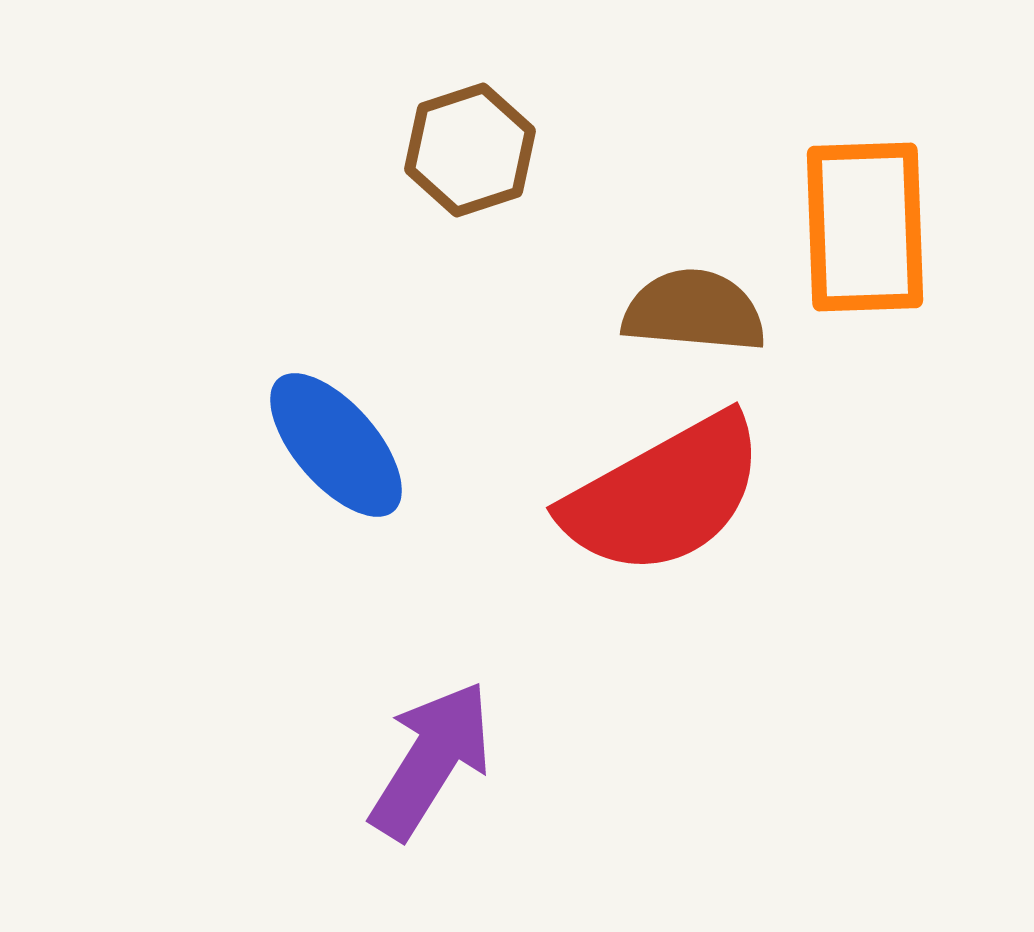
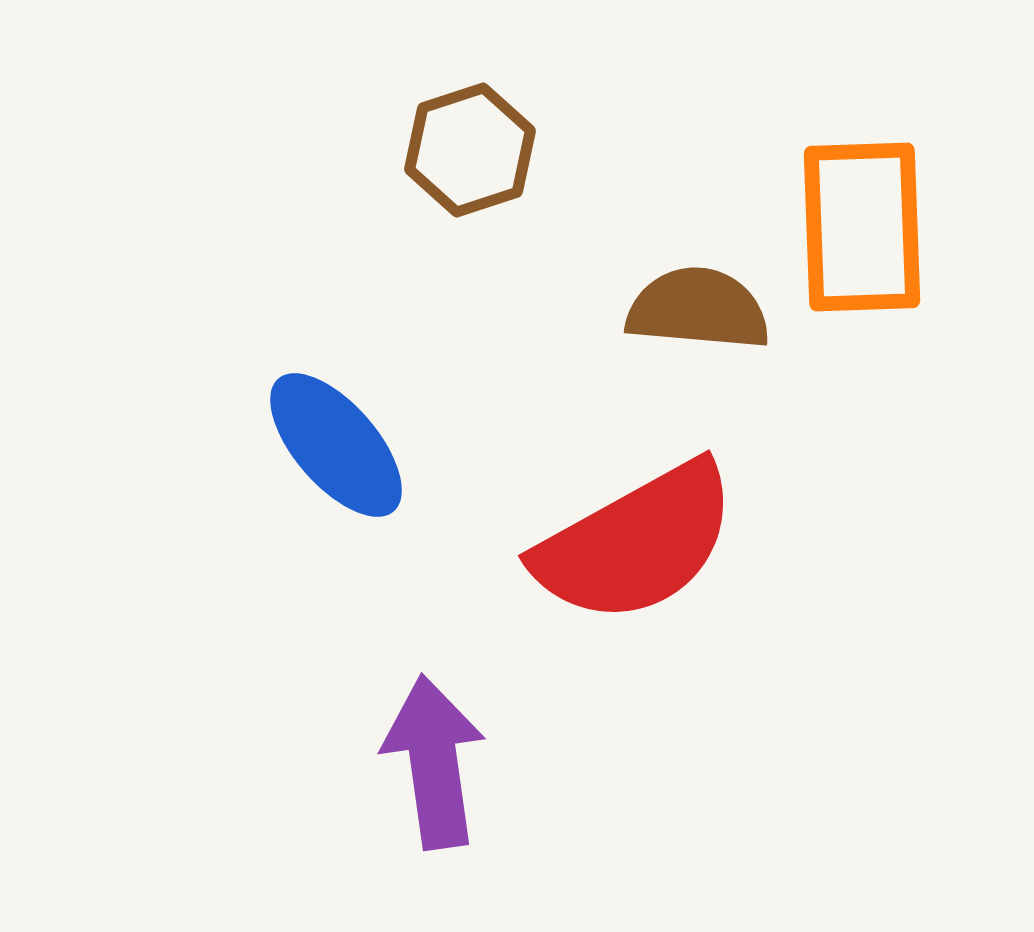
orange rectangle: moved 3 px left
brown semicircle: moved 4 px right, 2 px up
red semicircle: moved 28 px left, 48 px down
purple arrow: moved 3 px right, 2 px down; rotated 40 degrees counterclockwise
